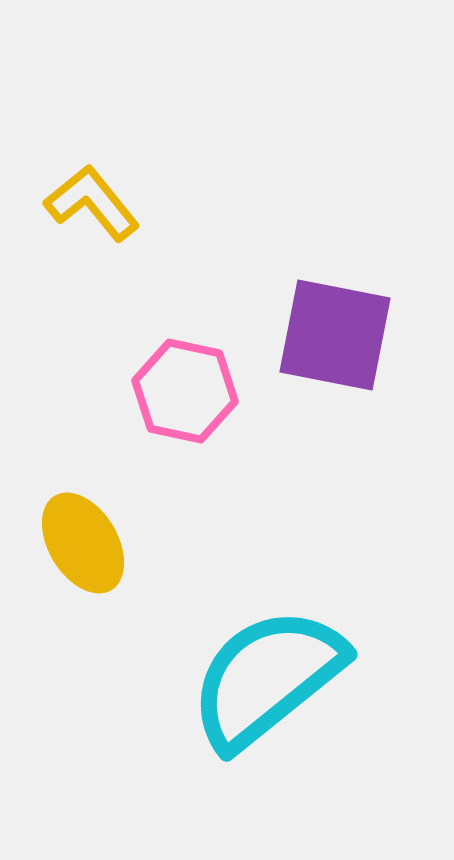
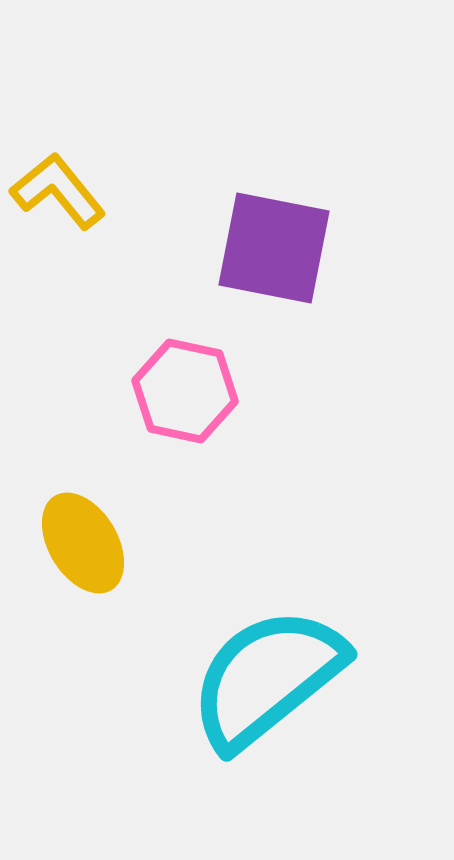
yellow L-shape: moved 34 px left, 12 px up
purple square: moved 61 px left, 87 px up
